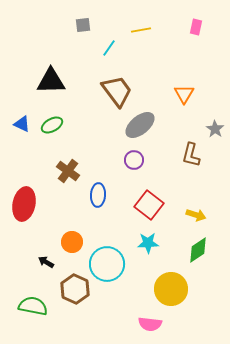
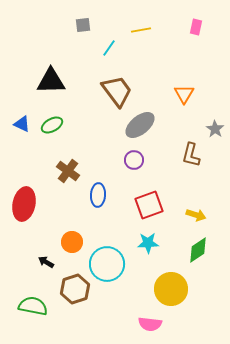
red square: rotated 32 degrees clockwise
brown hexagon: rotated 16 degrees clockwise
